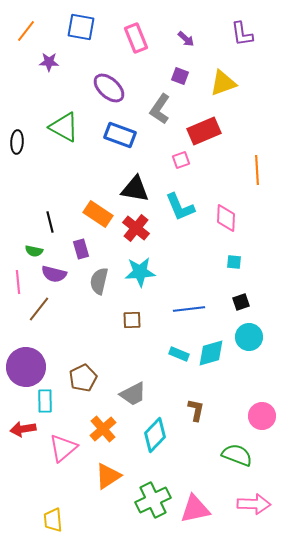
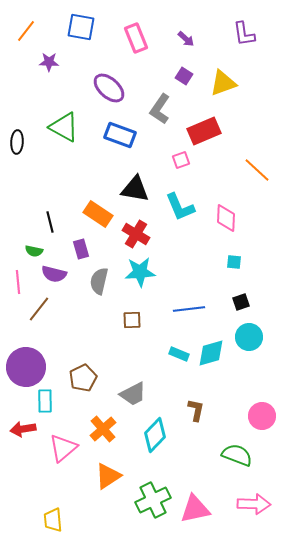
purple L-shape at (242, 34): moved 2 px right
purple square at (180, 76): moved 4 px right; rotated 12 degrees clockwise
orange line at (257, 170): rotated 44 degrees counterclockwise
red cross at (136, 228): moved 6 px down; rotated 8 degrees counterclockwise
